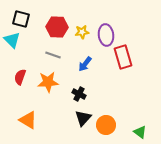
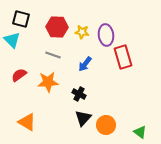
yellow star: rotated 16 degrees clockwise
red semicircle: moved 1 px left, 2 px up; rotated 35 degrees clockwise
orange triangle: moved 1 px left, 2 px down
